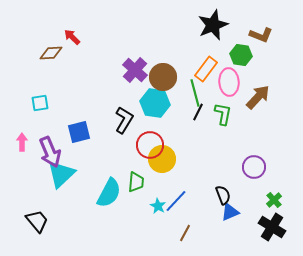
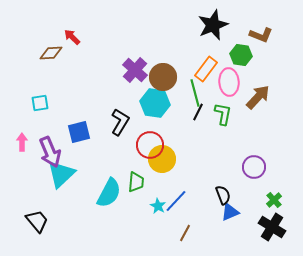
black L-shape: moved 4 px left, 2 px down
